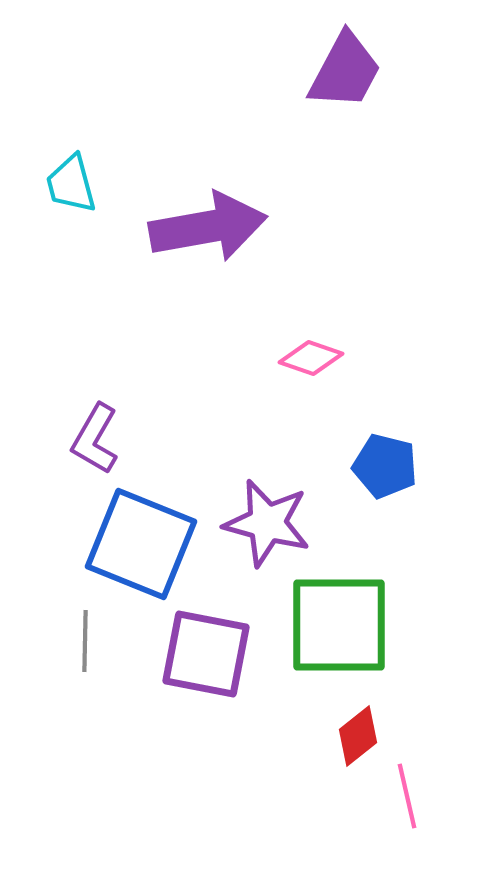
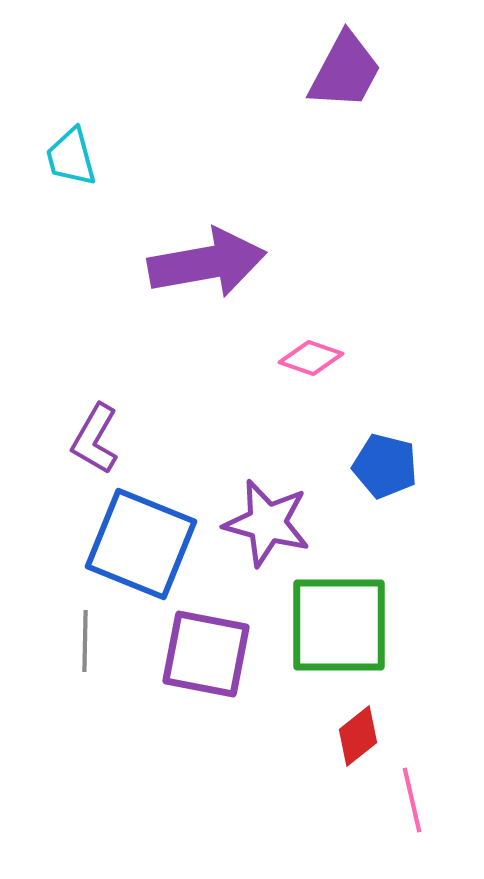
cyan trapezoid: moved 27 px up
purple arrow: moved 1 px left, 36 px down
pink line: moved 5 px right, 4 px down
